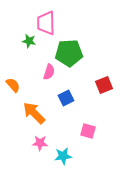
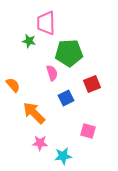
pink semicircle: moved 3 px right, 1 px down; rotated 35 degrees counterclockwise
red square: moved 12 px left, 1 px up
